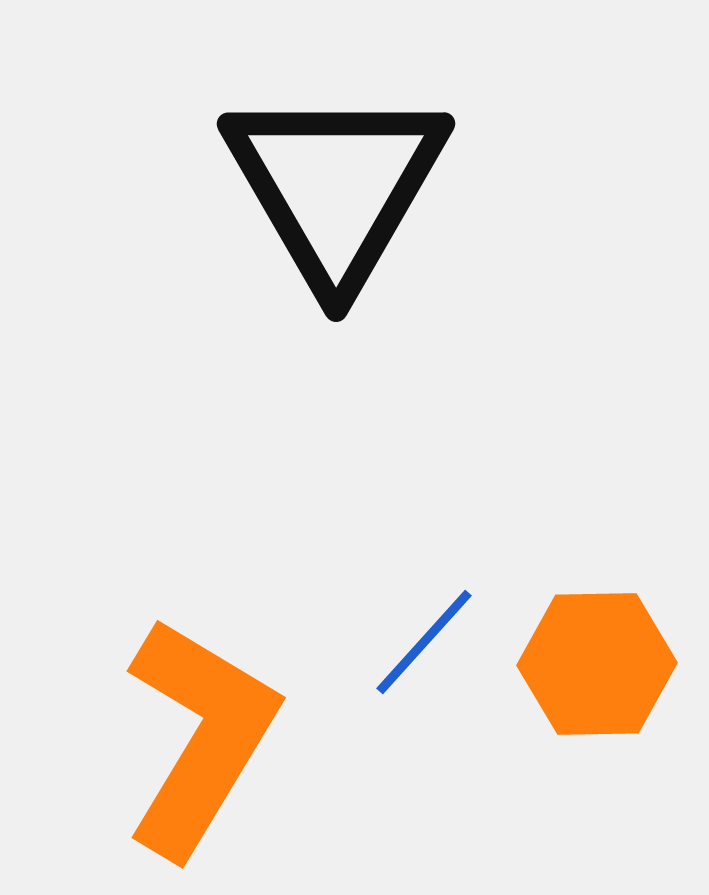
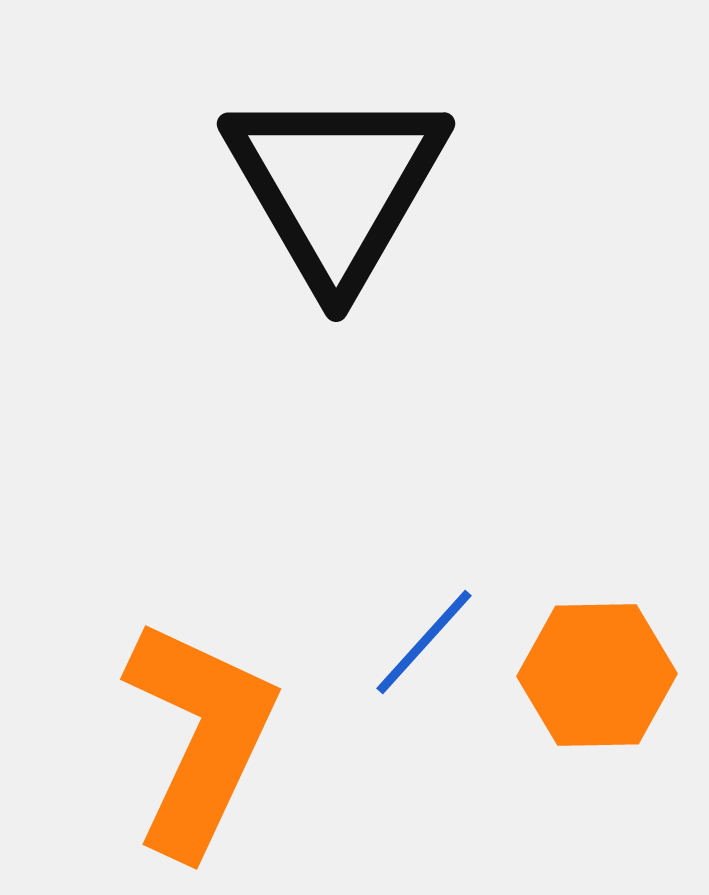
orange hexagon: moved 11 px down
orange L-shape: rotated 6 degrees counterclockwise
